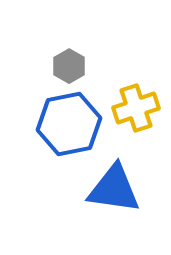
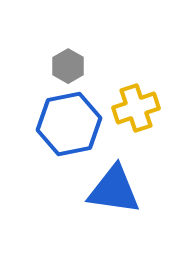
gray hexagon: moved 1 px left
blue triangle: moved 1 px down
